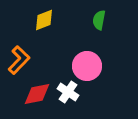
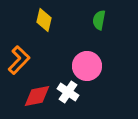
yellow diamond: rotated 55 degrees counterclockwise
red diamond: moved 2 px down
